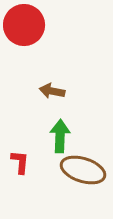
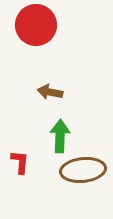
red circle: moved 12 px right
brown arrow: moved 2 px left, 1 px down
brown ellipse: rotated 24 degrees counterclockwise
